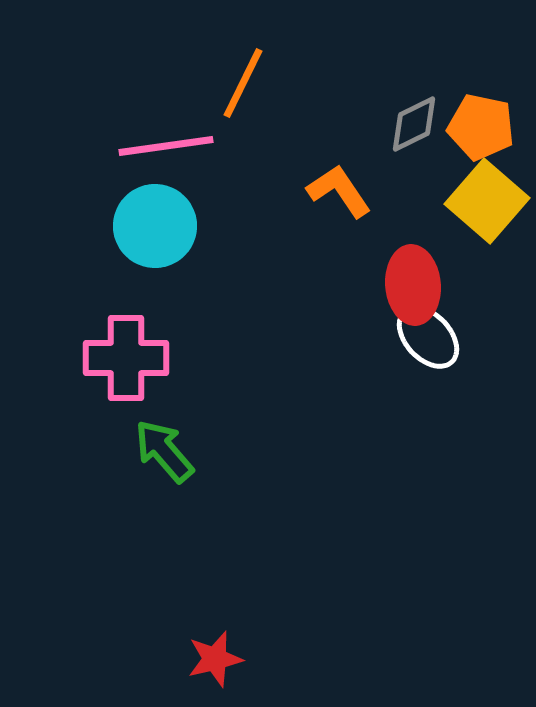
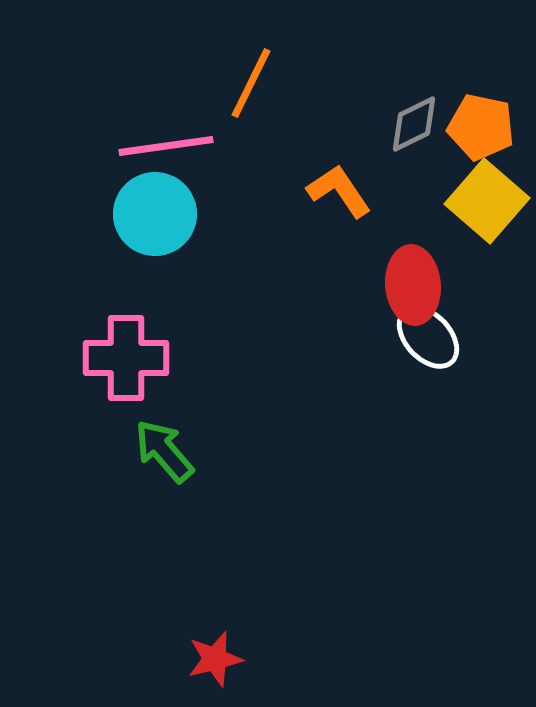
orange line: moved 8 px right
cyan circle: moved 12 px up
